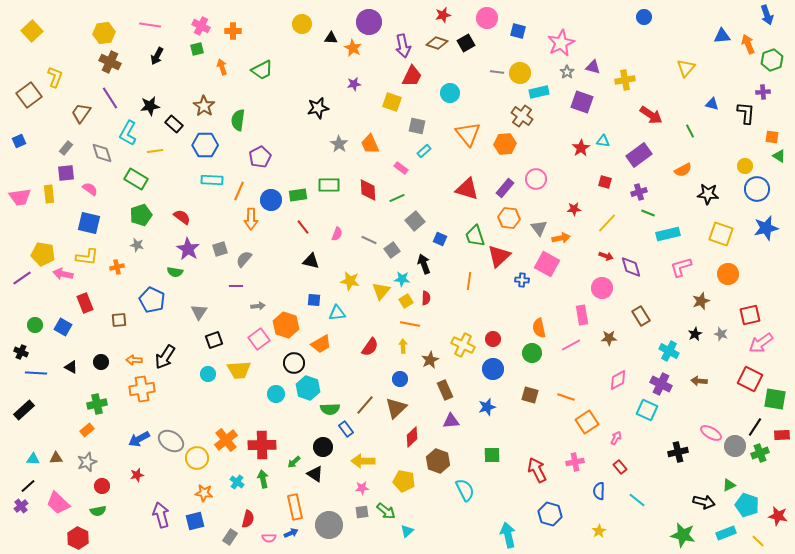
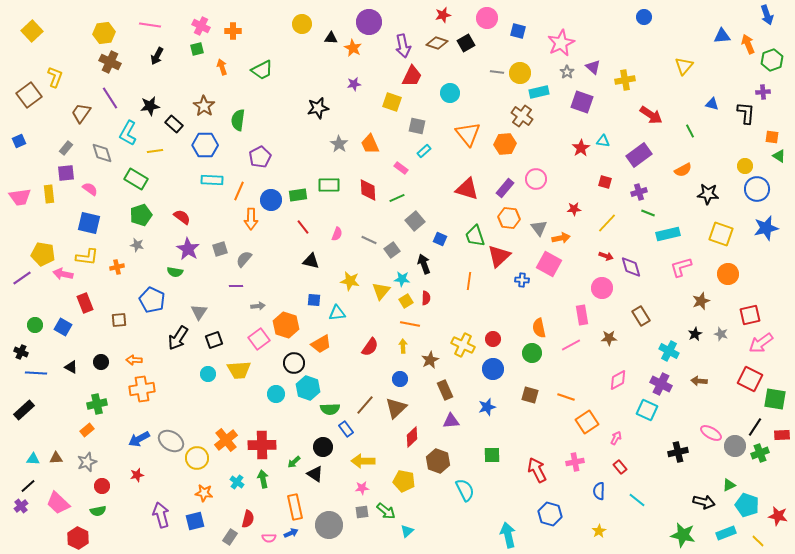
purple triangle at (593, 67): rotated 28 degrees clockwise
yellow triangle at (686, 68): moved 2 px left, 2 px up
pink square at (547, 264): moved 2 px right
black arrow at (165, 357): moved 13 px right, 19 px up
